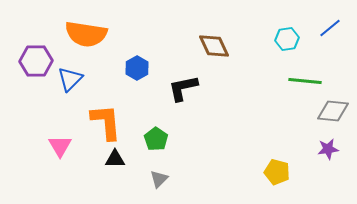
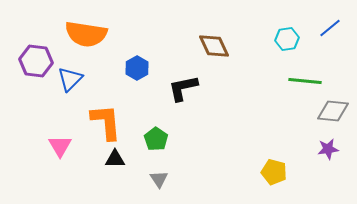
purple hexagon: rotated 8 degrees clockwise
yellow pentagon: moved 3 px left
gray triangle: rotated 18 degrees counterclockwise
